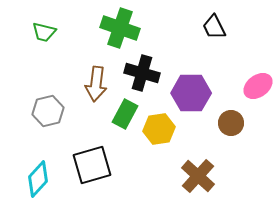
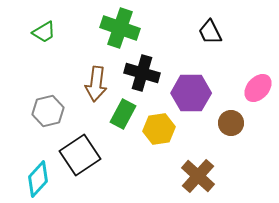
black trapezoid: moved 4 px left, 5 px down
green trapezoid: rotated 45 degrees counterclockwise
pink ellipse: moved 2 px down; rotated 12 degrees counterclockwise
green rectangle: moved 2 px left
black square: moved 12 px left, 10 px up; rotated 18 degrees counterclockwise
